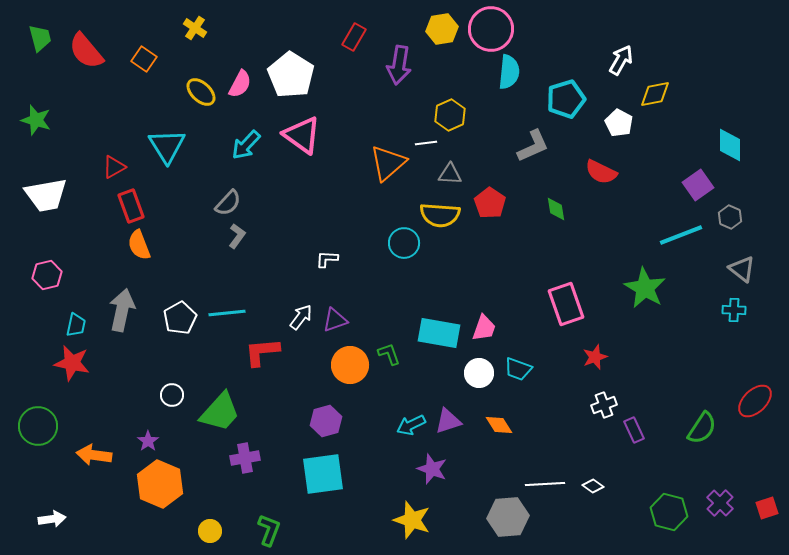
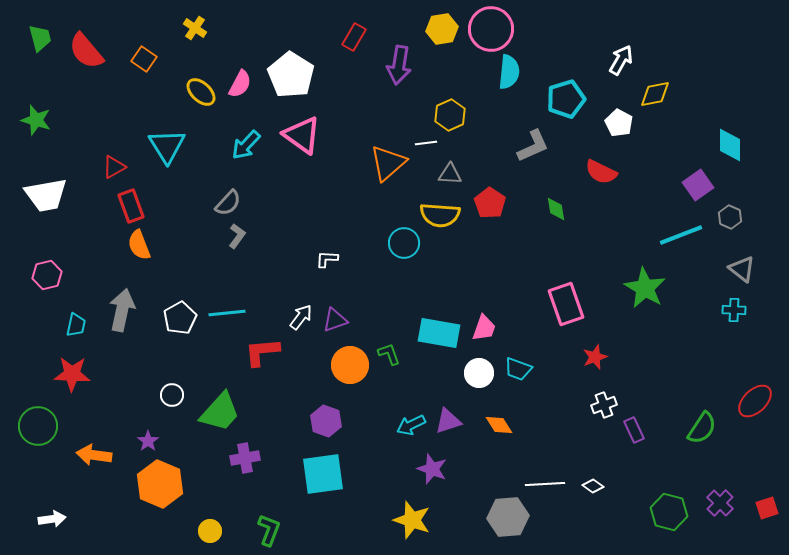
red star at (72, 363): moved 11 px down; rotated 9 degrees counterclockwise
purple hexagon at (326, 421): rotated 24 degrees counterclockwise
